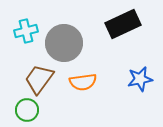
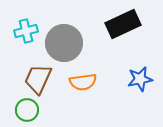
brown trapezoid: moved 1 px left; rotated 12 degrees counterclockwise
